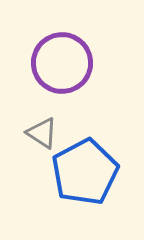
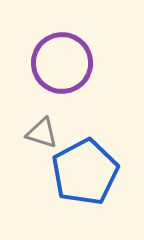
gray triangle: rotated 16 degrees counterclockwise
